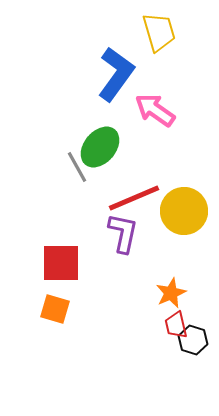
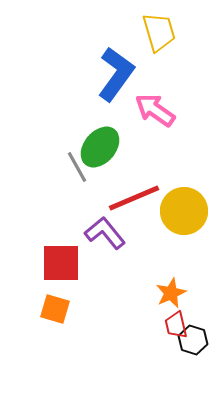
purple L-shape: moved 18 px left; rotated 51 degrees counterclockwise
